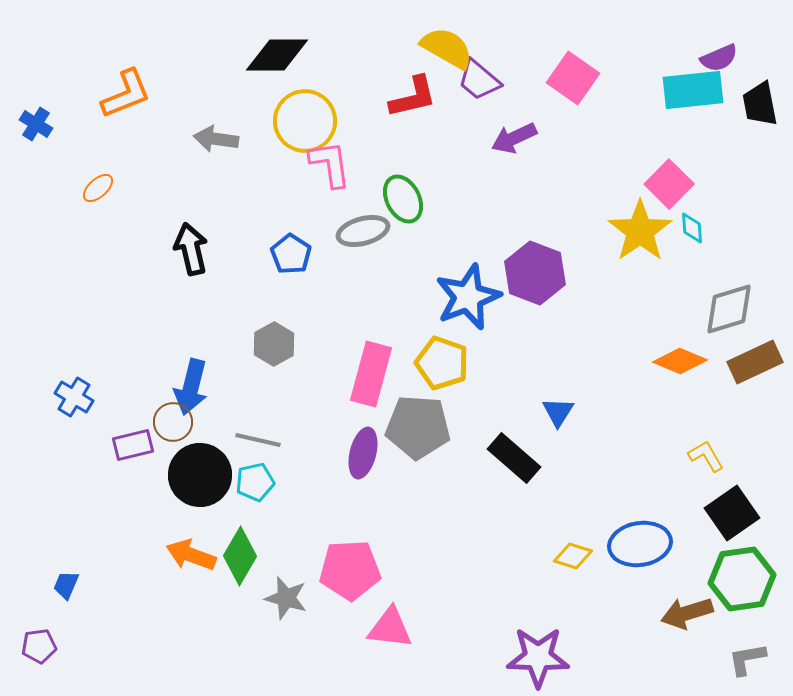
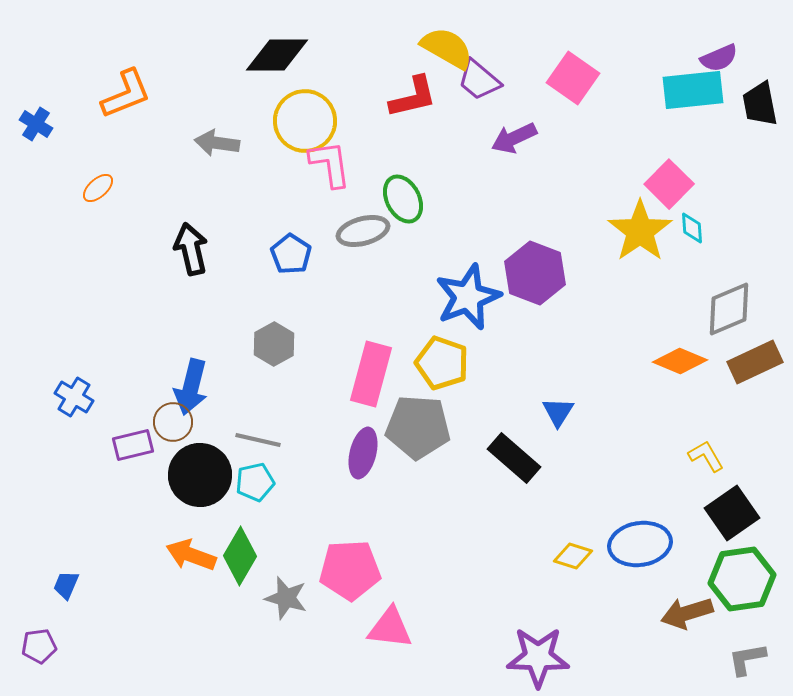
gray arrow at (216, 139): moved 1 px right, 4 px down
gray diamond at (729, 309): rotated 6 degrees counterclockwise
